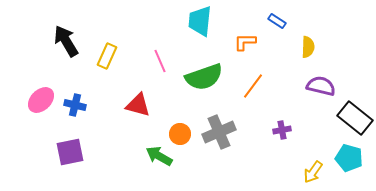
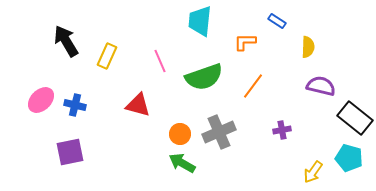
green arrow: moved 23 px right, 7 px down
